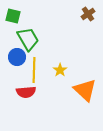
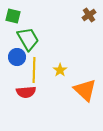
brown cross: moved 1 px right, 1 px down
